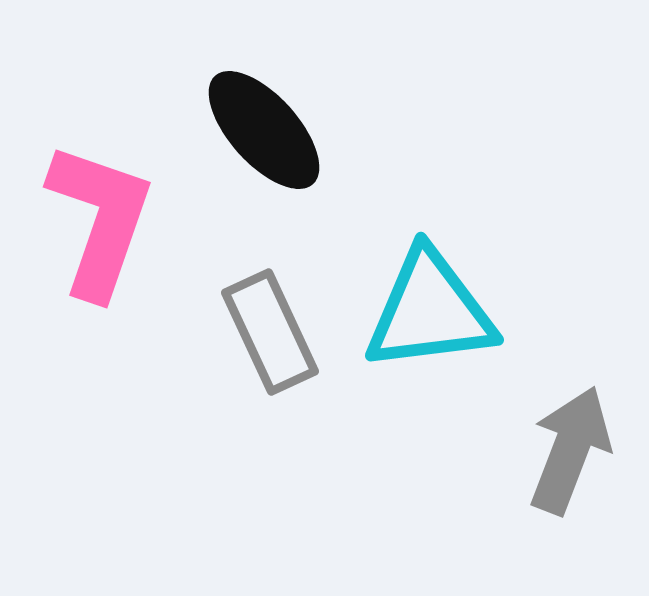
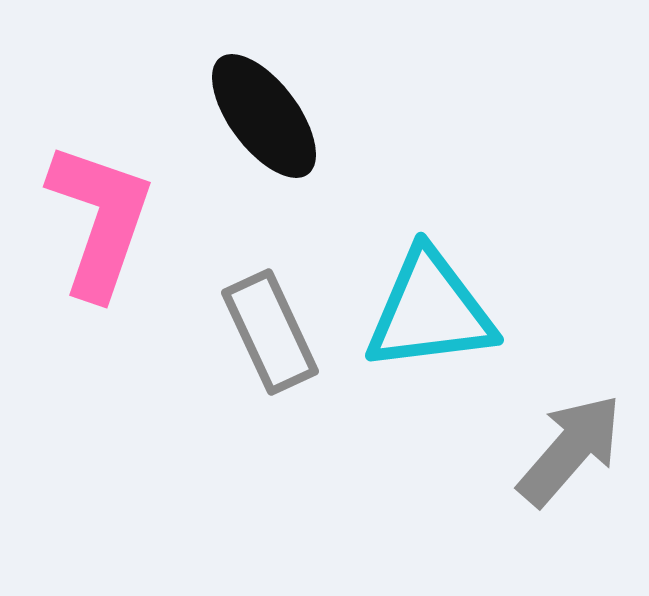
black ellipse: moved 14 px up; rotated 5 degrees clockwise
gray arrow: rotated 20 degrees clockwise
